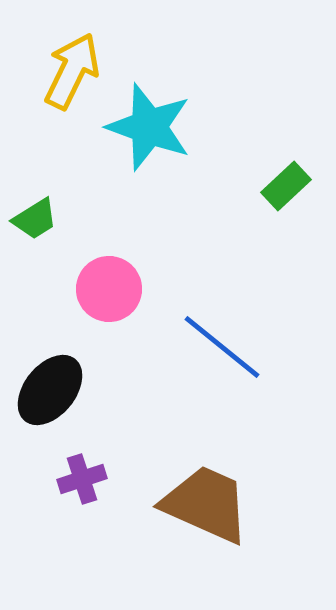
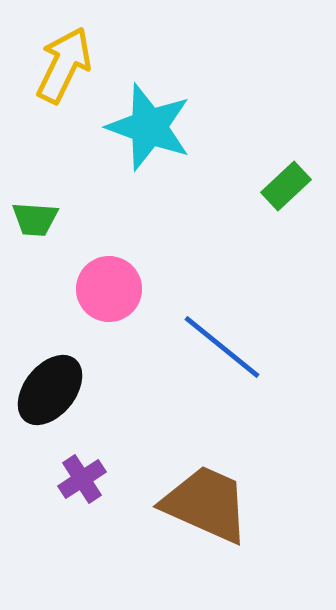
yellow arrow: moved 8 px left, 6 px up
green trapezoid: rotated 36 degrees clockwise
purple cross: rotated 15 degrees counterclockwise
